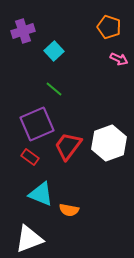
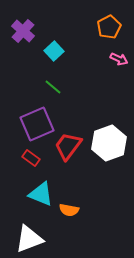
orange pentagon: rotated 25 degrees clockwise
purple cross: rotated 30 degrees counterclockwise
green line: moved 1 px left, 2 px up
red rectangle: moved 1 px right, 1 px down
